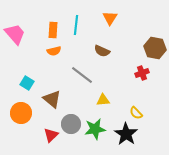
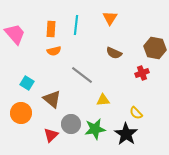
orange rectangle: moved 2 px left, 1 px up
brown semicircle: moved 12 px right, 2 px down
